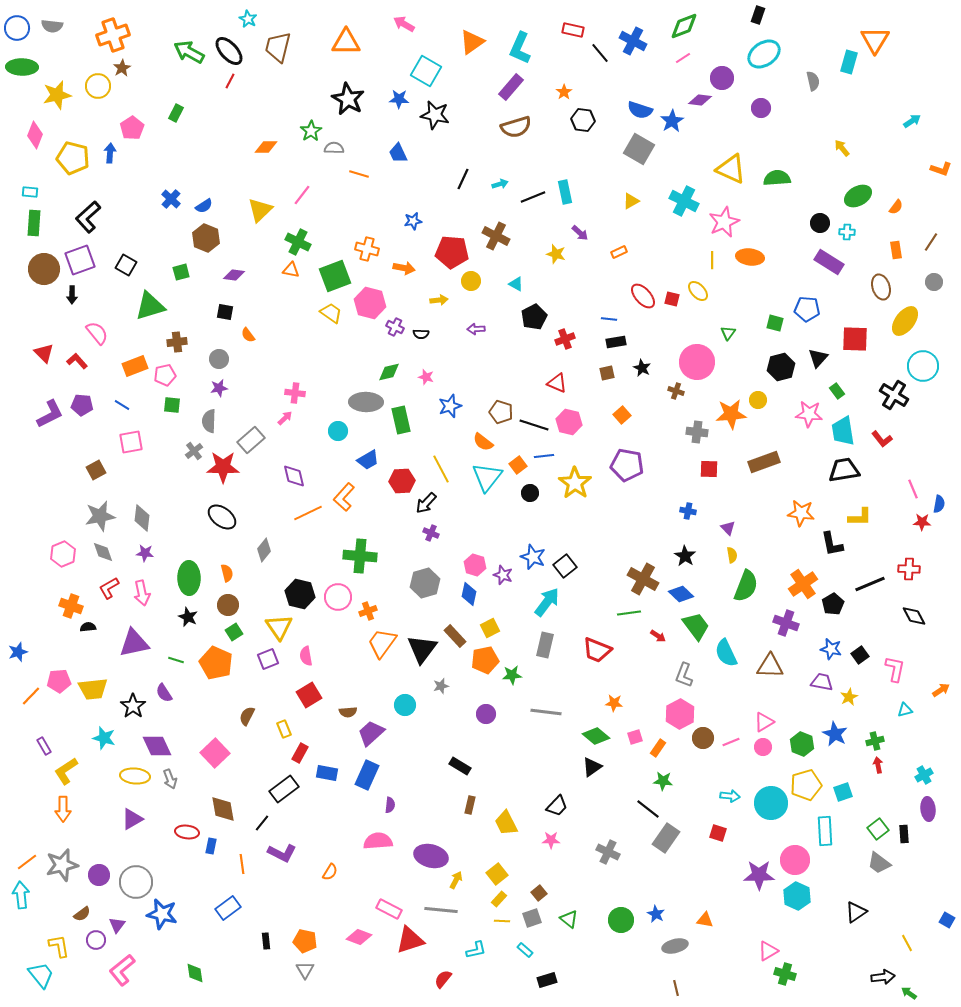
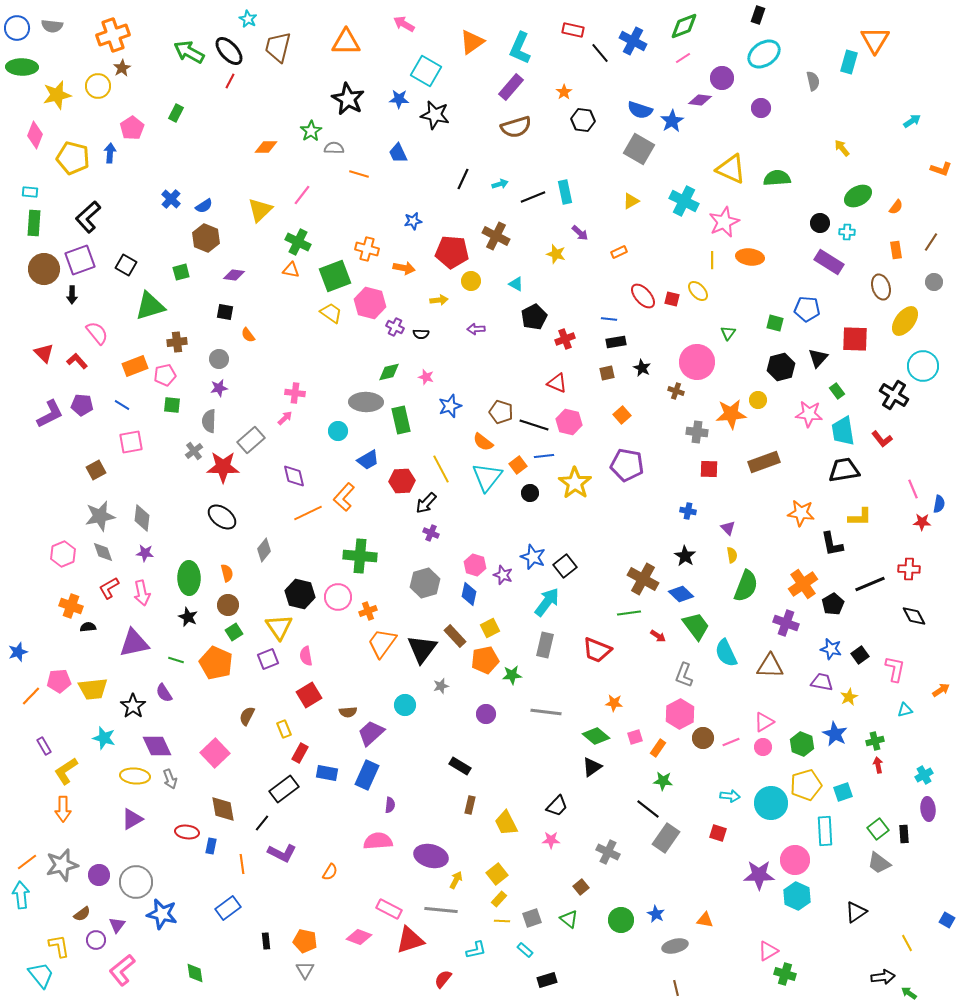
brown square at (539, 893): moved 42 px right, 6 px up
